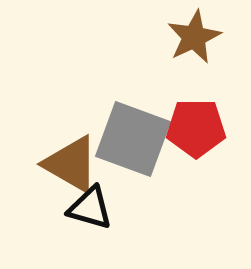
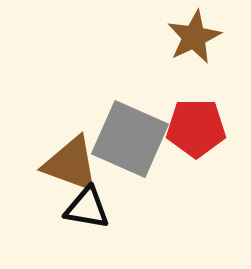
gray square: moved 3 px left; rotated 4 degrees clockwise
brown triangle: rotated 10 degrees counterclockwise
black triangle: moved 3 px left; rotated 6 degrees counterclockwise
